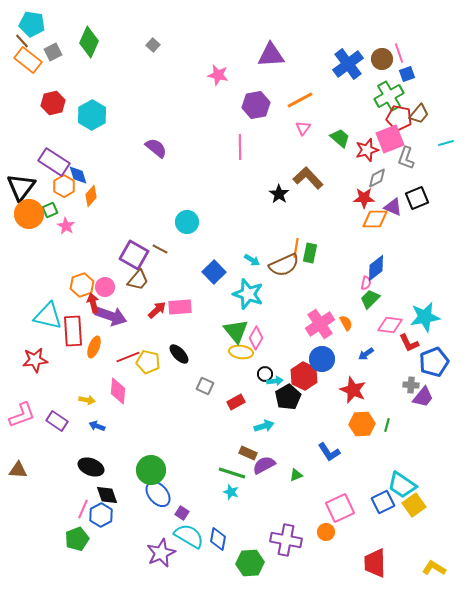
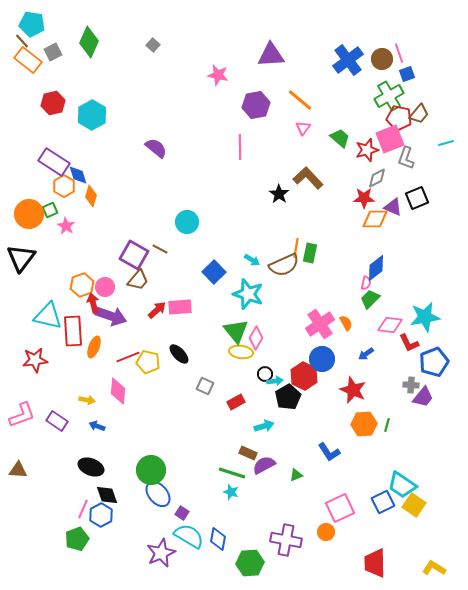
blue cross at (348, 64): moved 4 px up
orange line at (300, 100): rotated 68 degrees clockwise
black triangle at (21, 187): moved 71 px down
orange diamond at (91, 196): rotated 25 degrees counterclockwise
orange hexagon at (362, 424): moved 2 px right
yellow square at (414, 505): rotated 20 degrees counterclockwise
